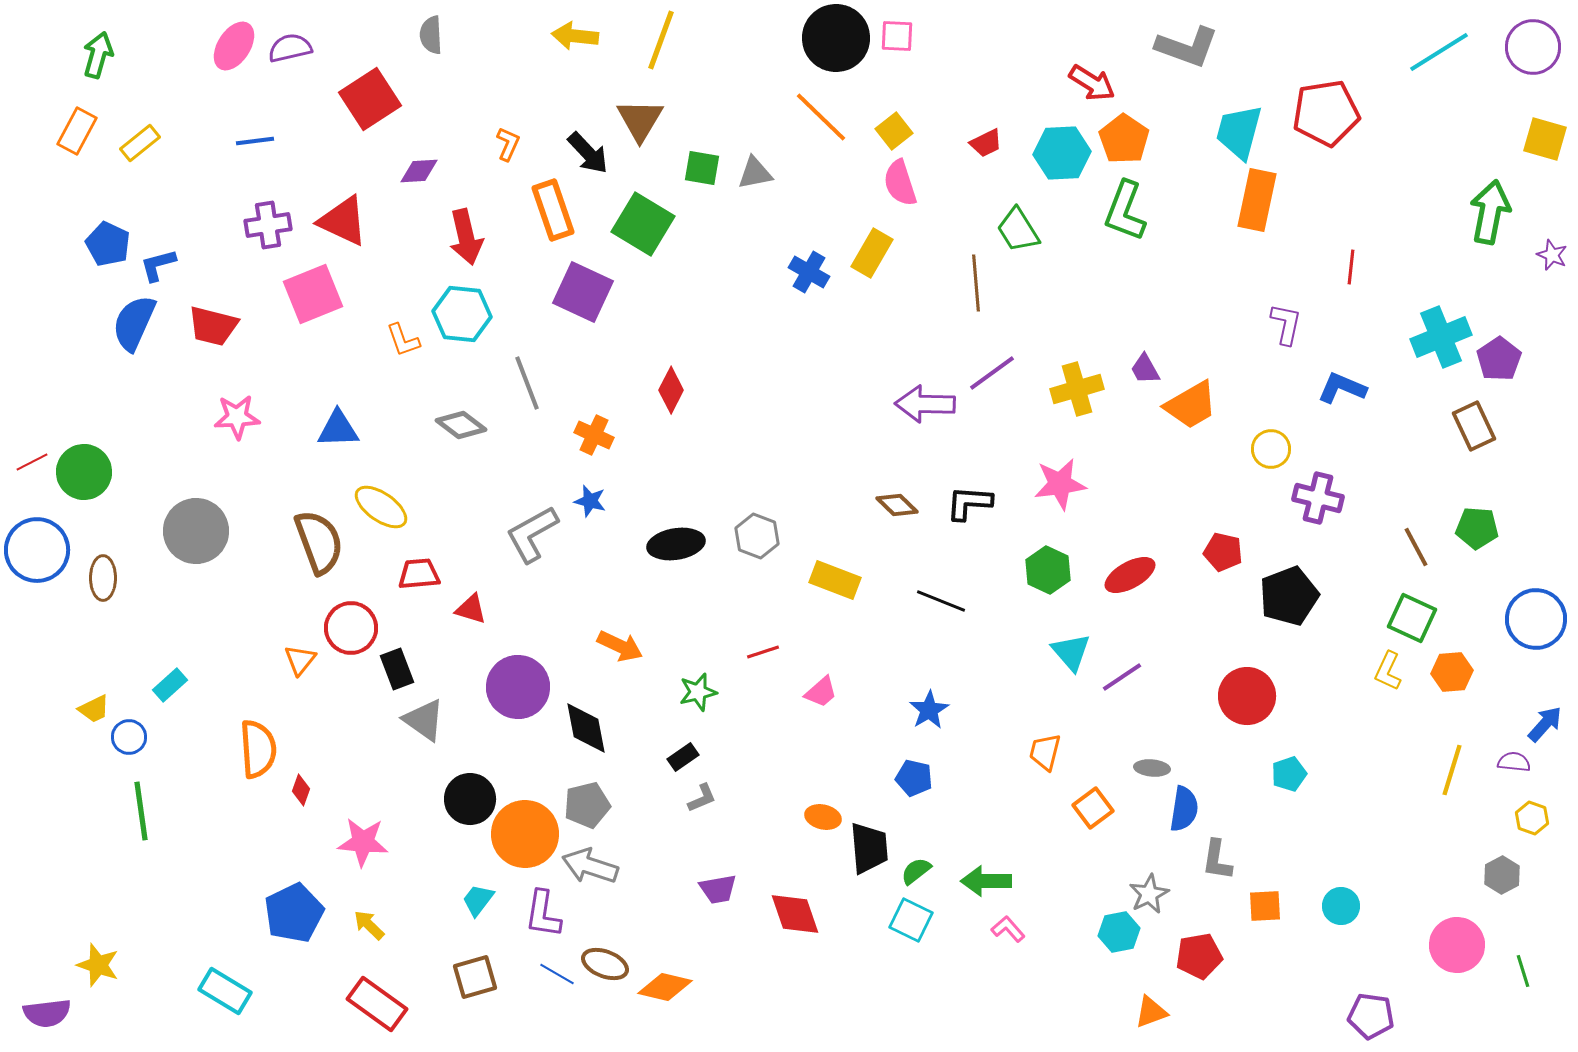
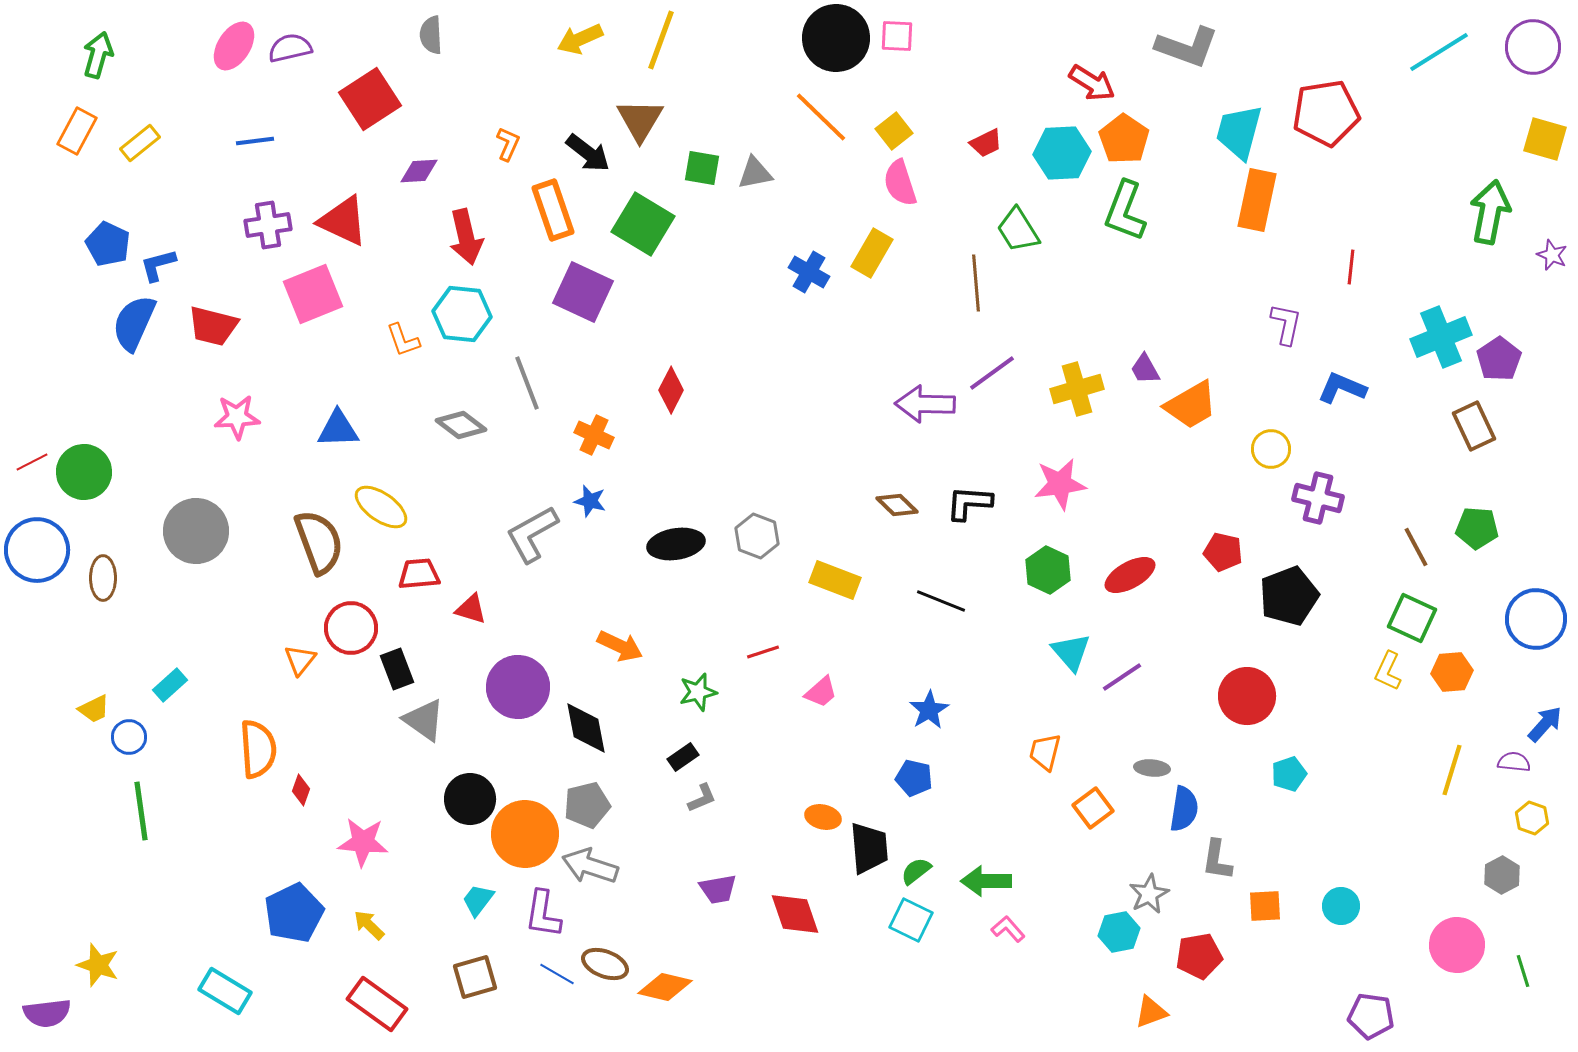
yellow arrow at (575, 36): moved 5 px right, 3 px down; rotated 30 degrees counterclockwise
black arrow at (588, 153): rotated 9 degrees counterclockwise
